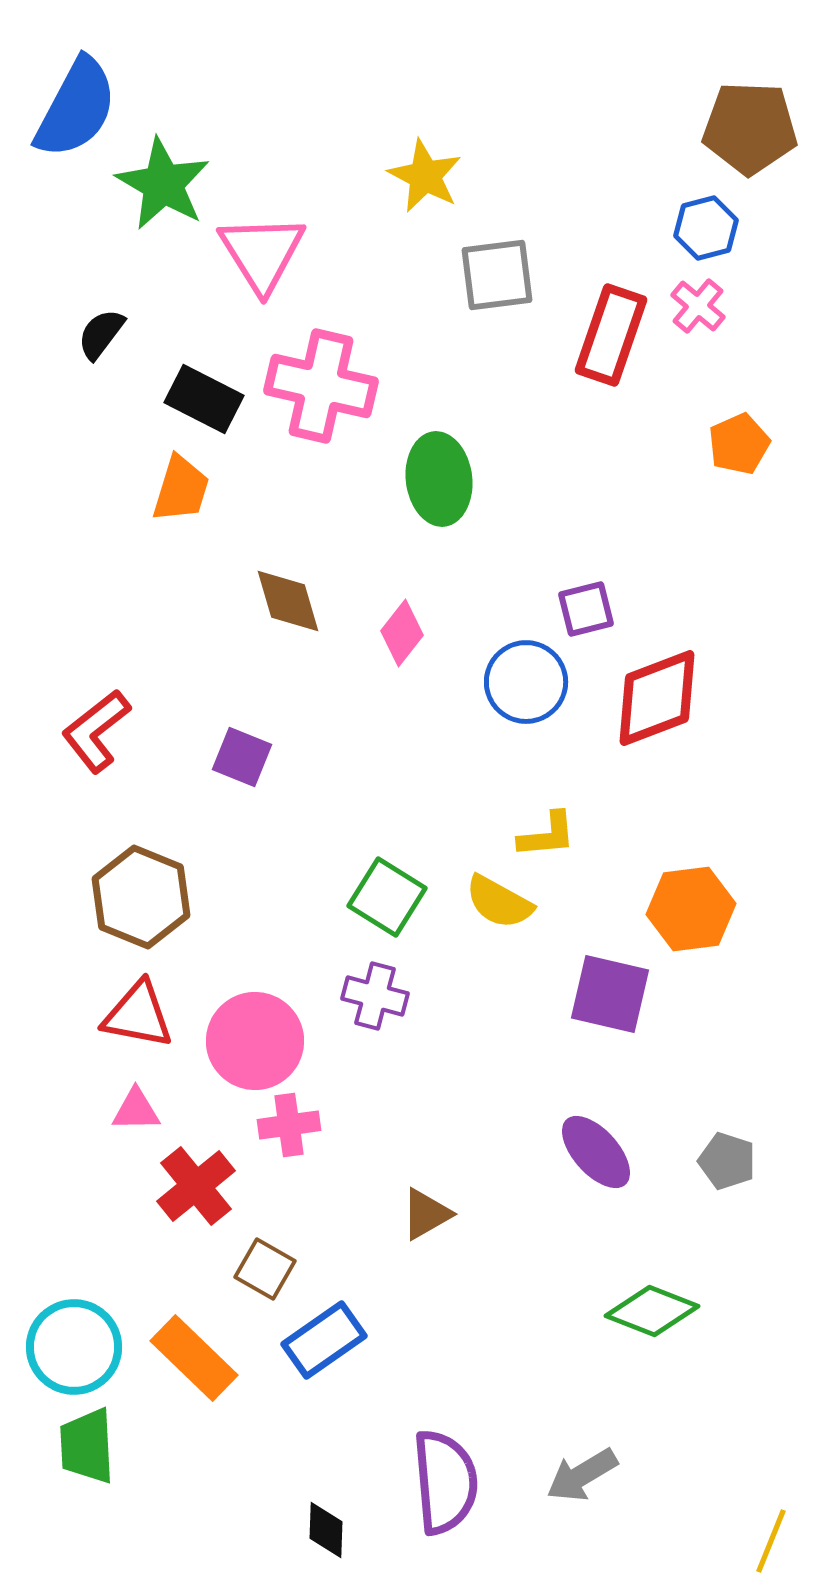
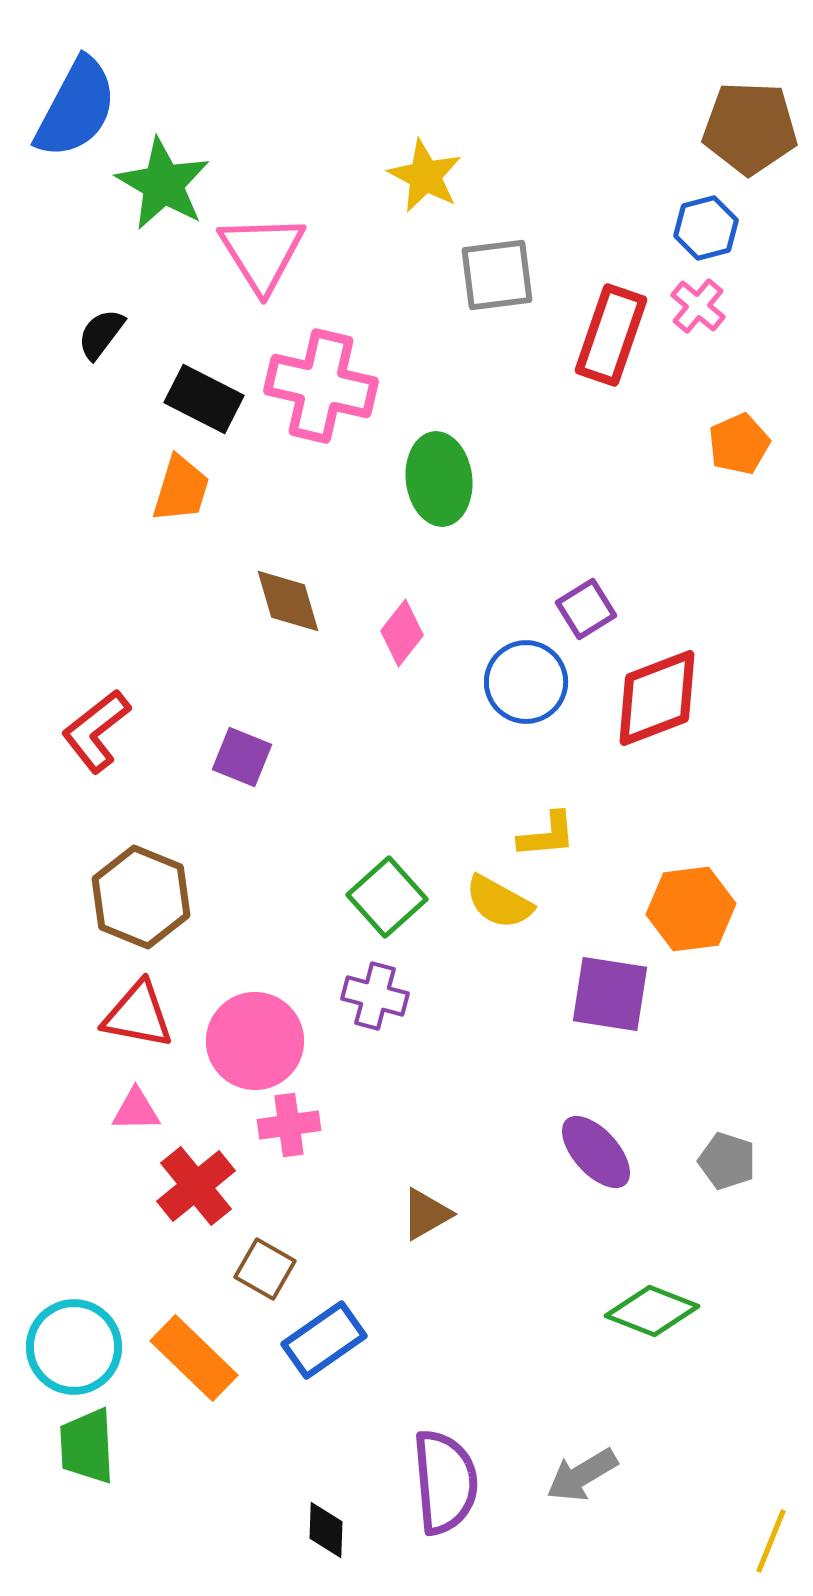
purple square at (586, 609): rotated 18 degrees counterclockwise
green square at (387, 897): rotated 16 degrees clockwise
purple square at (610, 994): rotated 4 degrees counterclockwise
